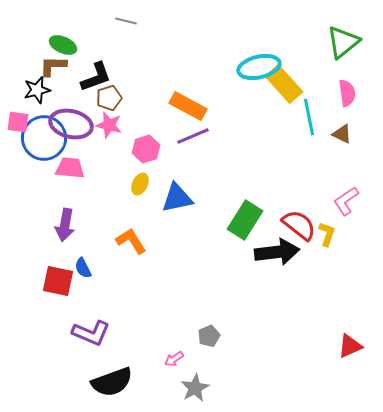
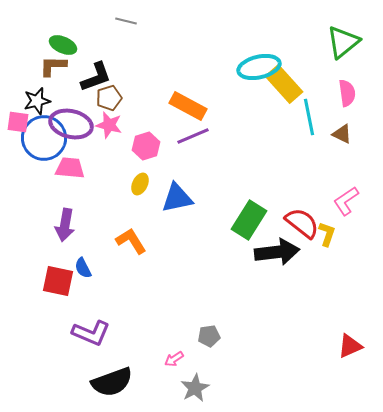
black star: moved 11 px down
pink hexagon: moved 3 px up
green rectangle: moved 4 px right
red semicircle: moved 3 px right, 2 px up
gray pentagon: rotated 15 degrees clockwise
